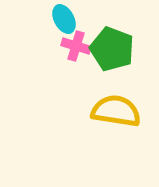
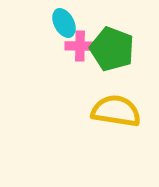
cyan ellipse: moved 4 px down
pink cross: moved 4 px right; rotated 16 degrees counterclockwise
